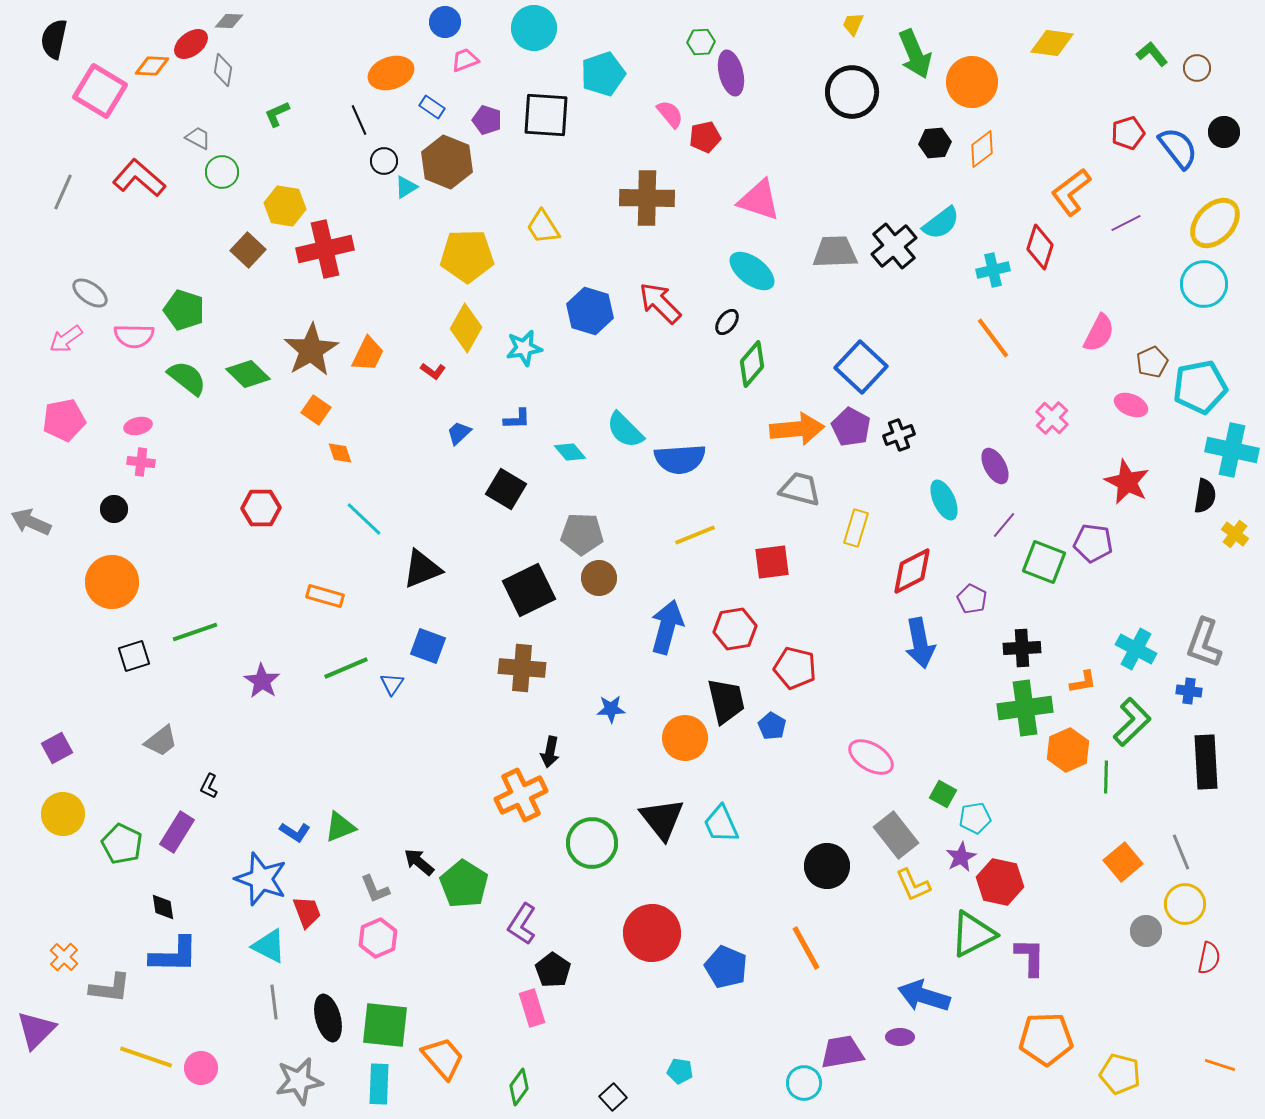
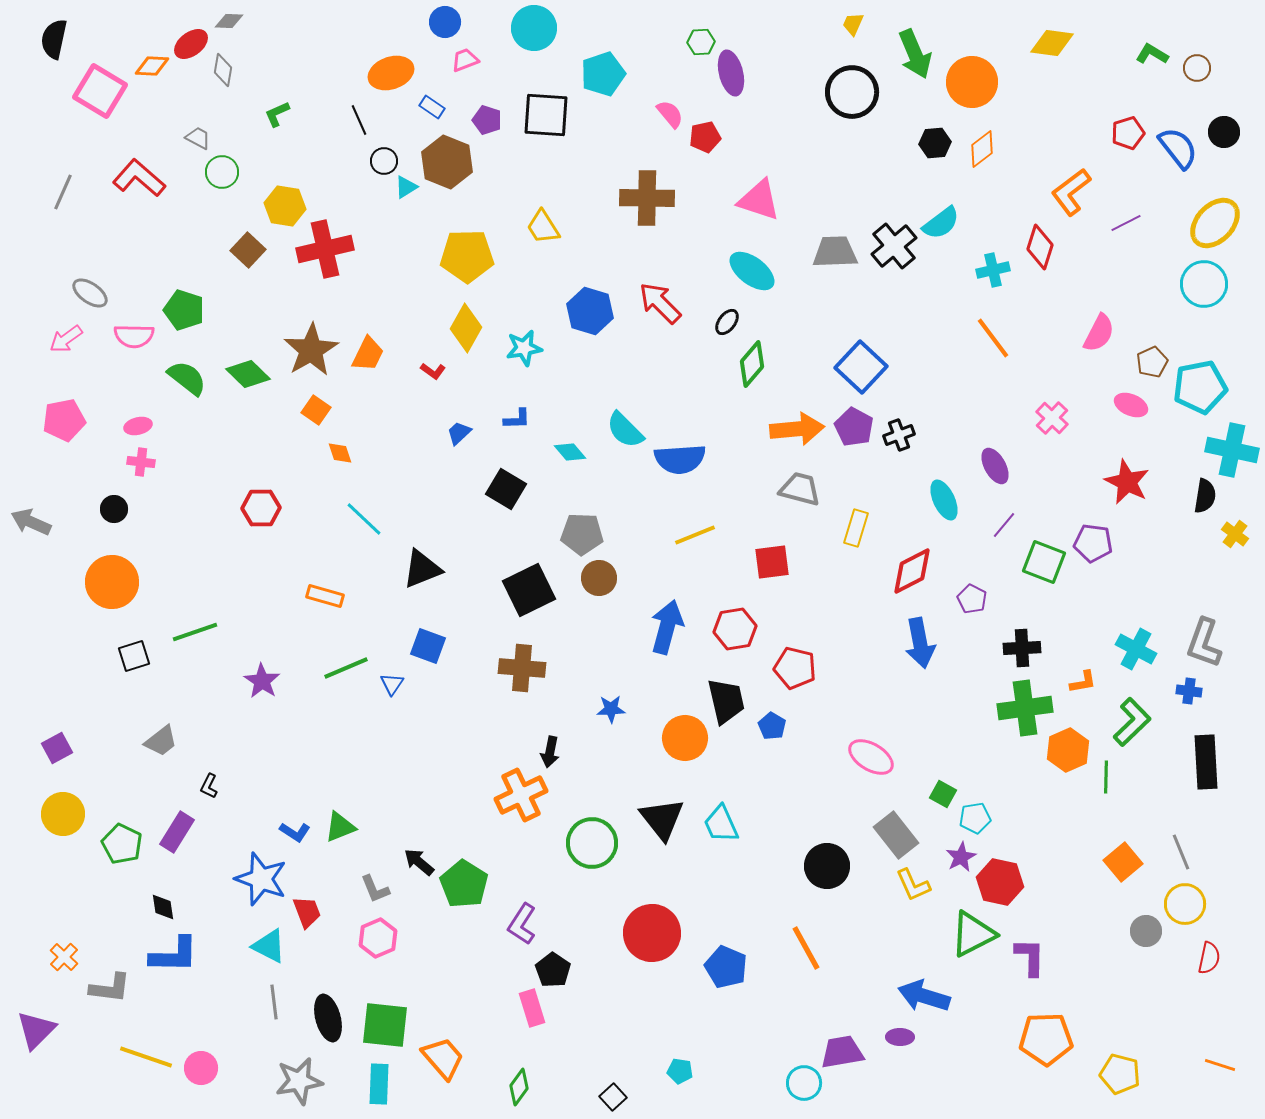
green L-shape at (1152, 54): rotated 20 degrees counterclockwise
purple pentagon at (851, 427): moved 3 px right
